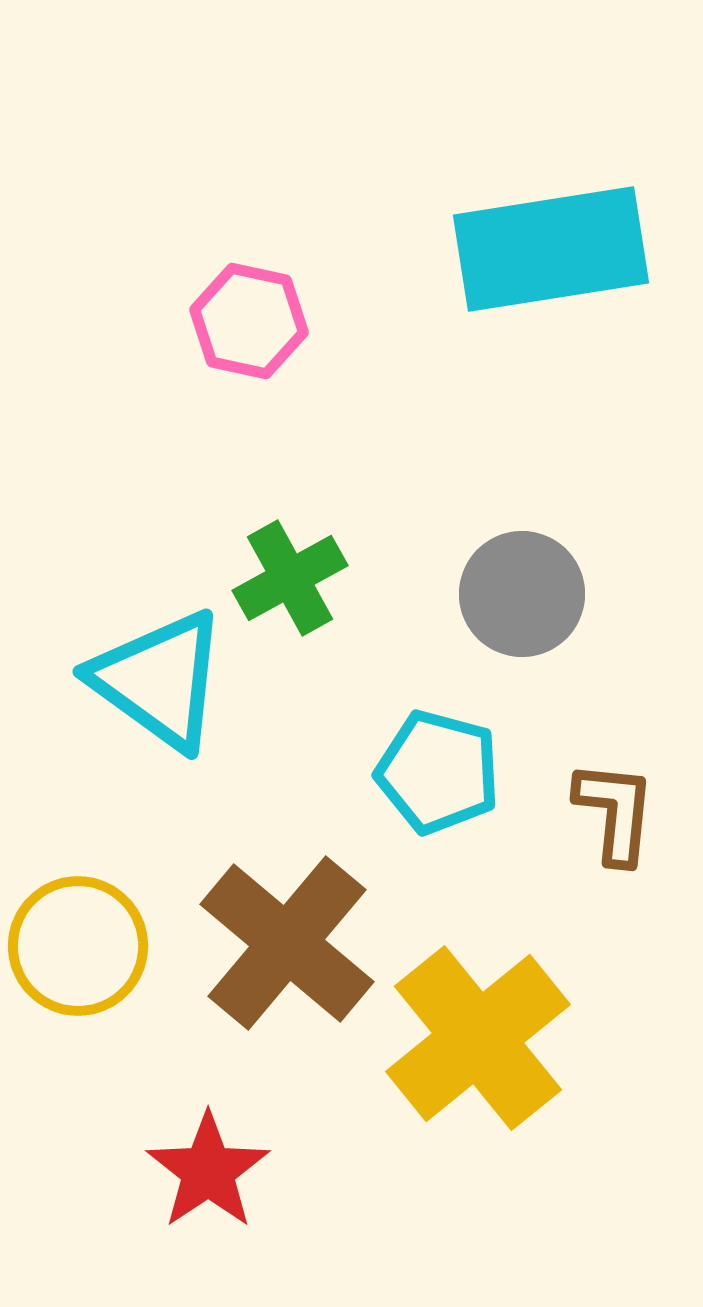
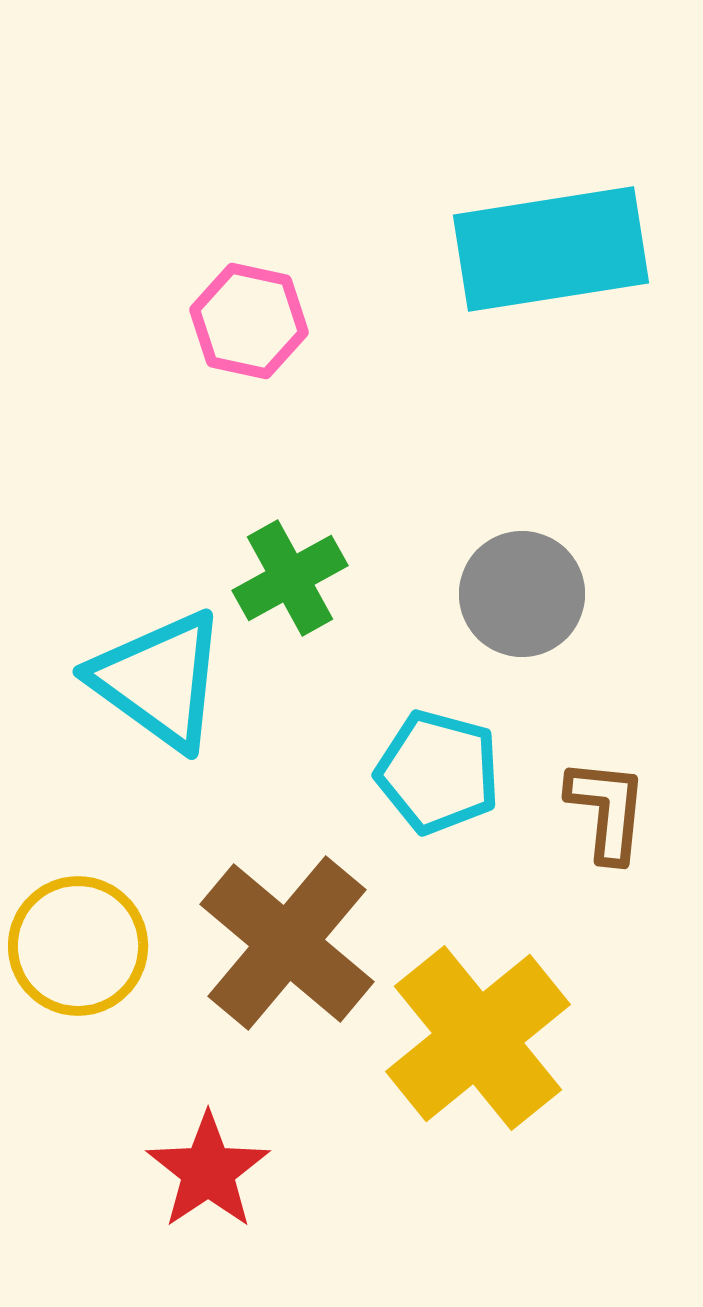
brown L-shape: moved 8 px left, 2 px up
